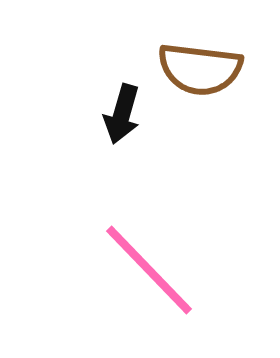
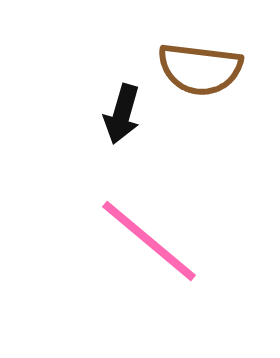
pink line: moved 29 px up; rotated 6 degrees counterclockwise
